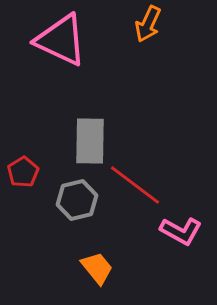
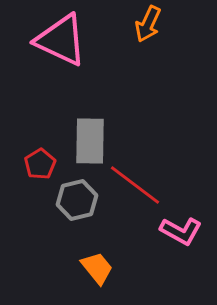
red pentagon: moved 17 px right, 8 px up
